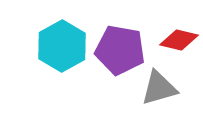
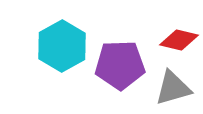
purple pentagon: moved 15 px down; rotated 12 degrees counterclockwise
gray triangle: moved 14 px right
